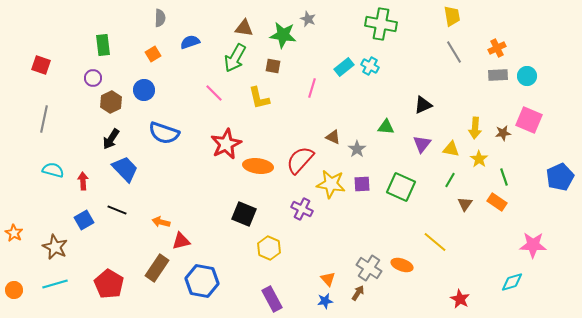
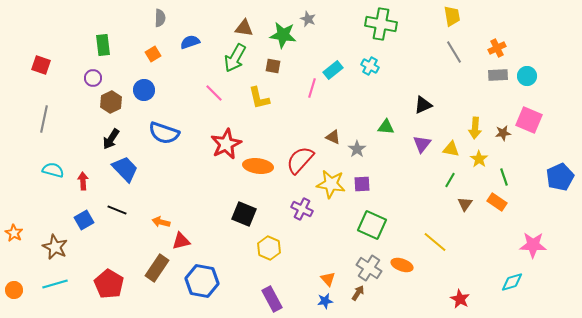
cyan rectangle at (344, 67): moved 11 px left, 3 px down
green square at (401, 187): moved 29 px left, 38 px down
